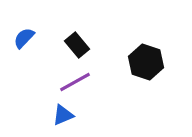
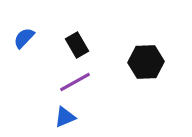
black rectangle: rotated 10 degrees clockwise
black hexagon: rotated 20 degrees counterclockwise
blue triangle: moved 2 px right, 2 px down
